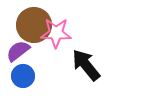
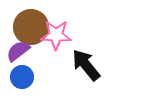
brown circle: moved 3 px left, 2 px down
pink star: moved 2 px down
blue circle: moved 1 px left, 1 px down
